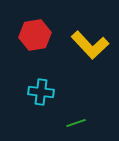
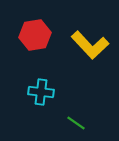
green line: rotated 54 degrees clockwise
